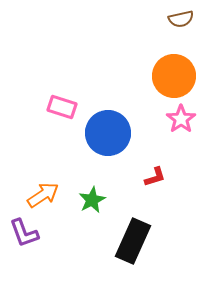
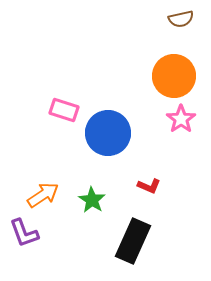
pink rectangle: moved 2 px right, 3 px down
red L-shape: moved 6 px left, 9 px down; rotated 40 degrees clockwise
green star: rotated 12 degrees counterclockwise
